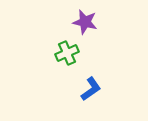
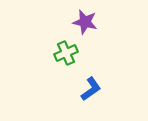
green cross: moved 1 px left
